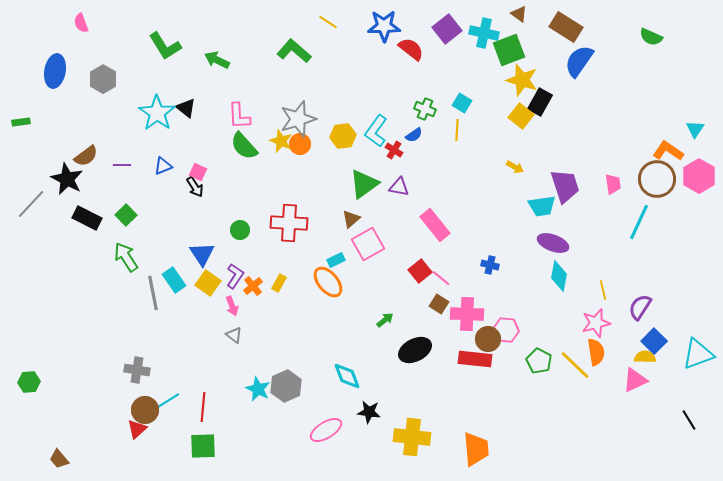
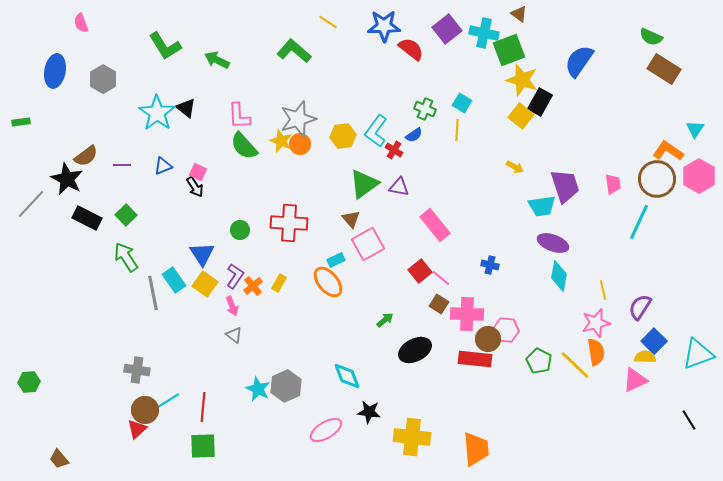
brown rectangle at (566, 27): moved 98 px right, 42 px down
brown triangle at (351, 219): rotated 30 degrees counterclockwise
yellow square at (208, 283): moved 3 px left, 1 px down
